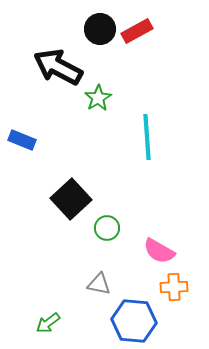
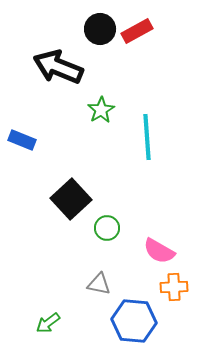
black arrow: rotated 6 degrees counterclockwise
green star: moved 3 px right, 12 px down
